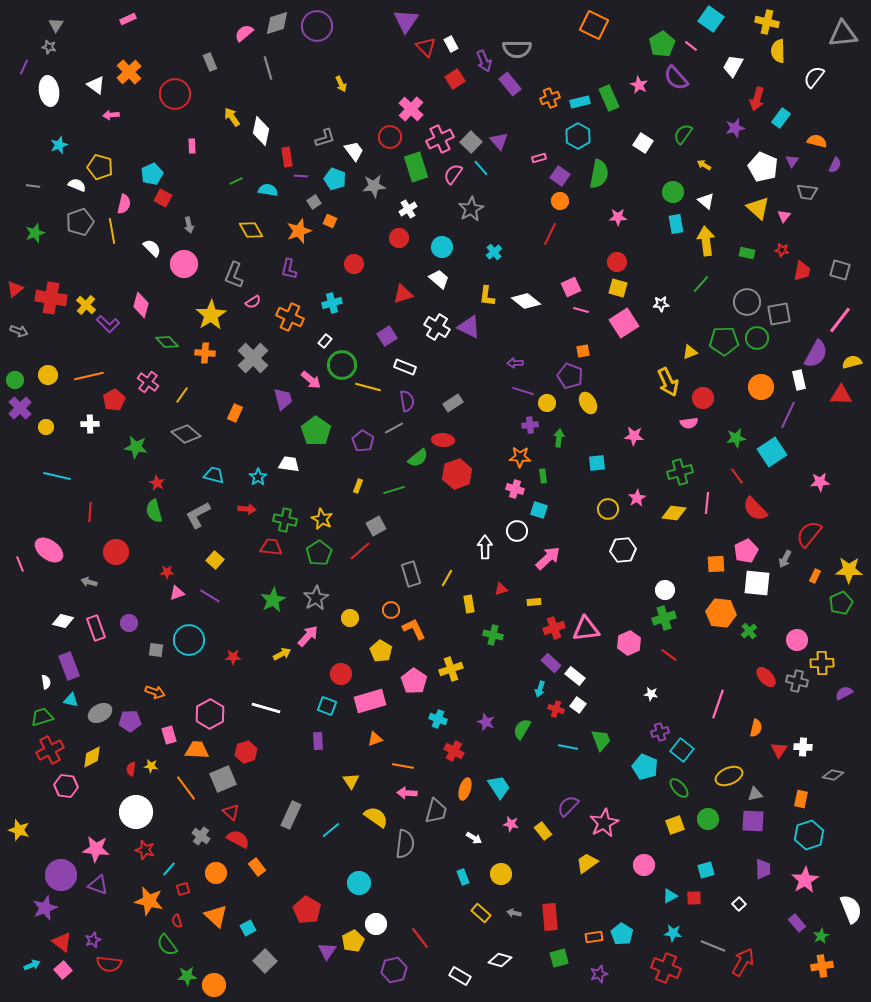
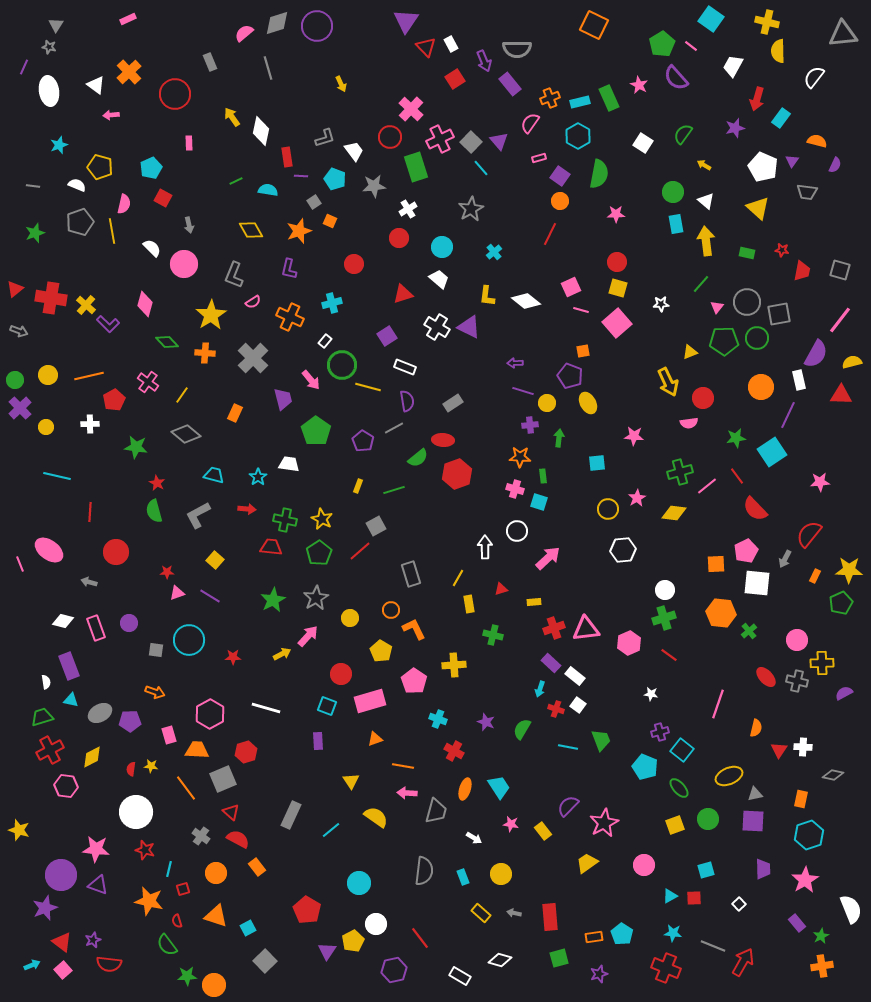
pink rectangle at (192, 146): moved 3 px left, 3 px up
cyan pentagon at (152, 174): moved 1 px left, 6 px up
pink semicircle at (453, 174): moved 77 px right, 51 px up
pink triangle at (784, 216): moved 67 px left, 91 px down
pink star at (618, 217): moved 2 px left, 3 px up
pink diamond at (141, 305): moved 4 px right, 1 px up
pink square at (624, 323): moved 7 px left; rotated 8 degrees counterclockwise
pink arrow at (311, 380): rotated 10 degrees clockwise
pink line at (707, 503): moved 17 px up; rotated 45 degrees clockwise
cyan square at (539, 510): moved 8 px up
yellow line at (447, 578): moved 11 px right
yellow cross at (451, 669): moved 3 px right, 4 px up; rotated 15 degrees clockwise
gray semicircle at (405, 844): moved 19 px right, 27 px down
cyan line at (169, 869): rotated 28 degrees counterclockwise
orange triangle at (216, 916): rotated 25 degrees counterclockwise
